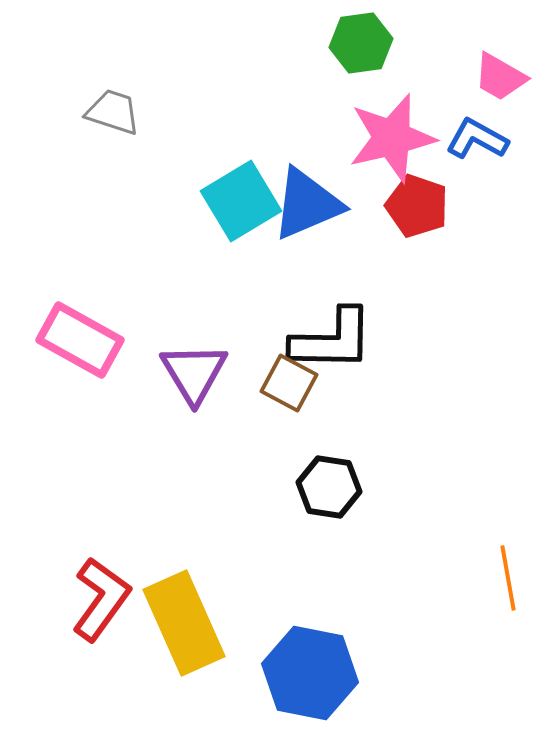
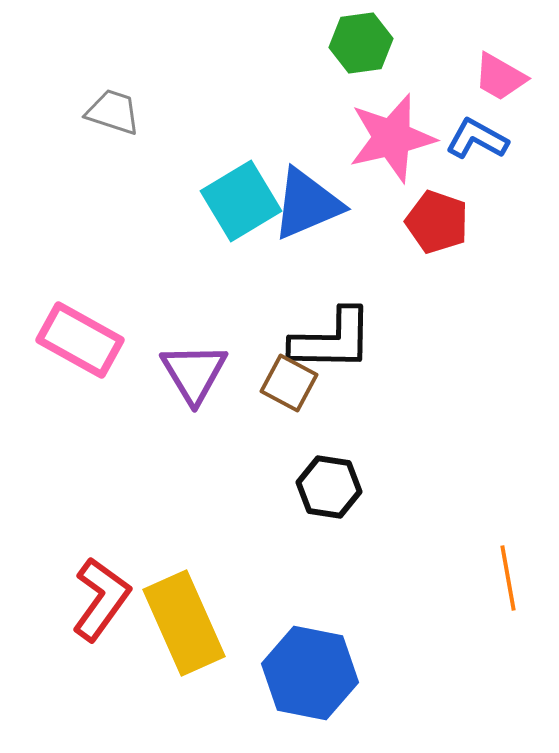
red pentagon: moved 20 px right, 16 px down
